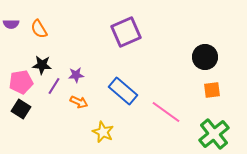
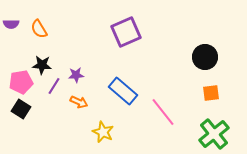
orange square: moved 1 px left, 3 px down
pink line: moved 3 px left; rotated 16 degrees clockwise
